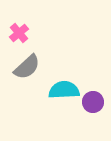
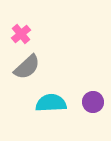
pink cross: moved 2 px right, 1 px down
cyan semicircle: moved 13 px left, 13 px down
